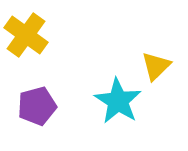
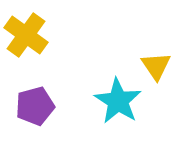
yellow triangle: rotated 20 degrees counterclockwise
purple pentagon: moved 2 px left
